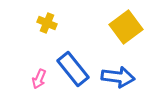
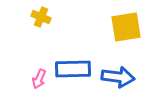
yellow cross: moved 6 px left, 6 px up
yellow square: rotated 28 degrees clockwise
blue rectangle: rotated 52 degrees counterclockwise
